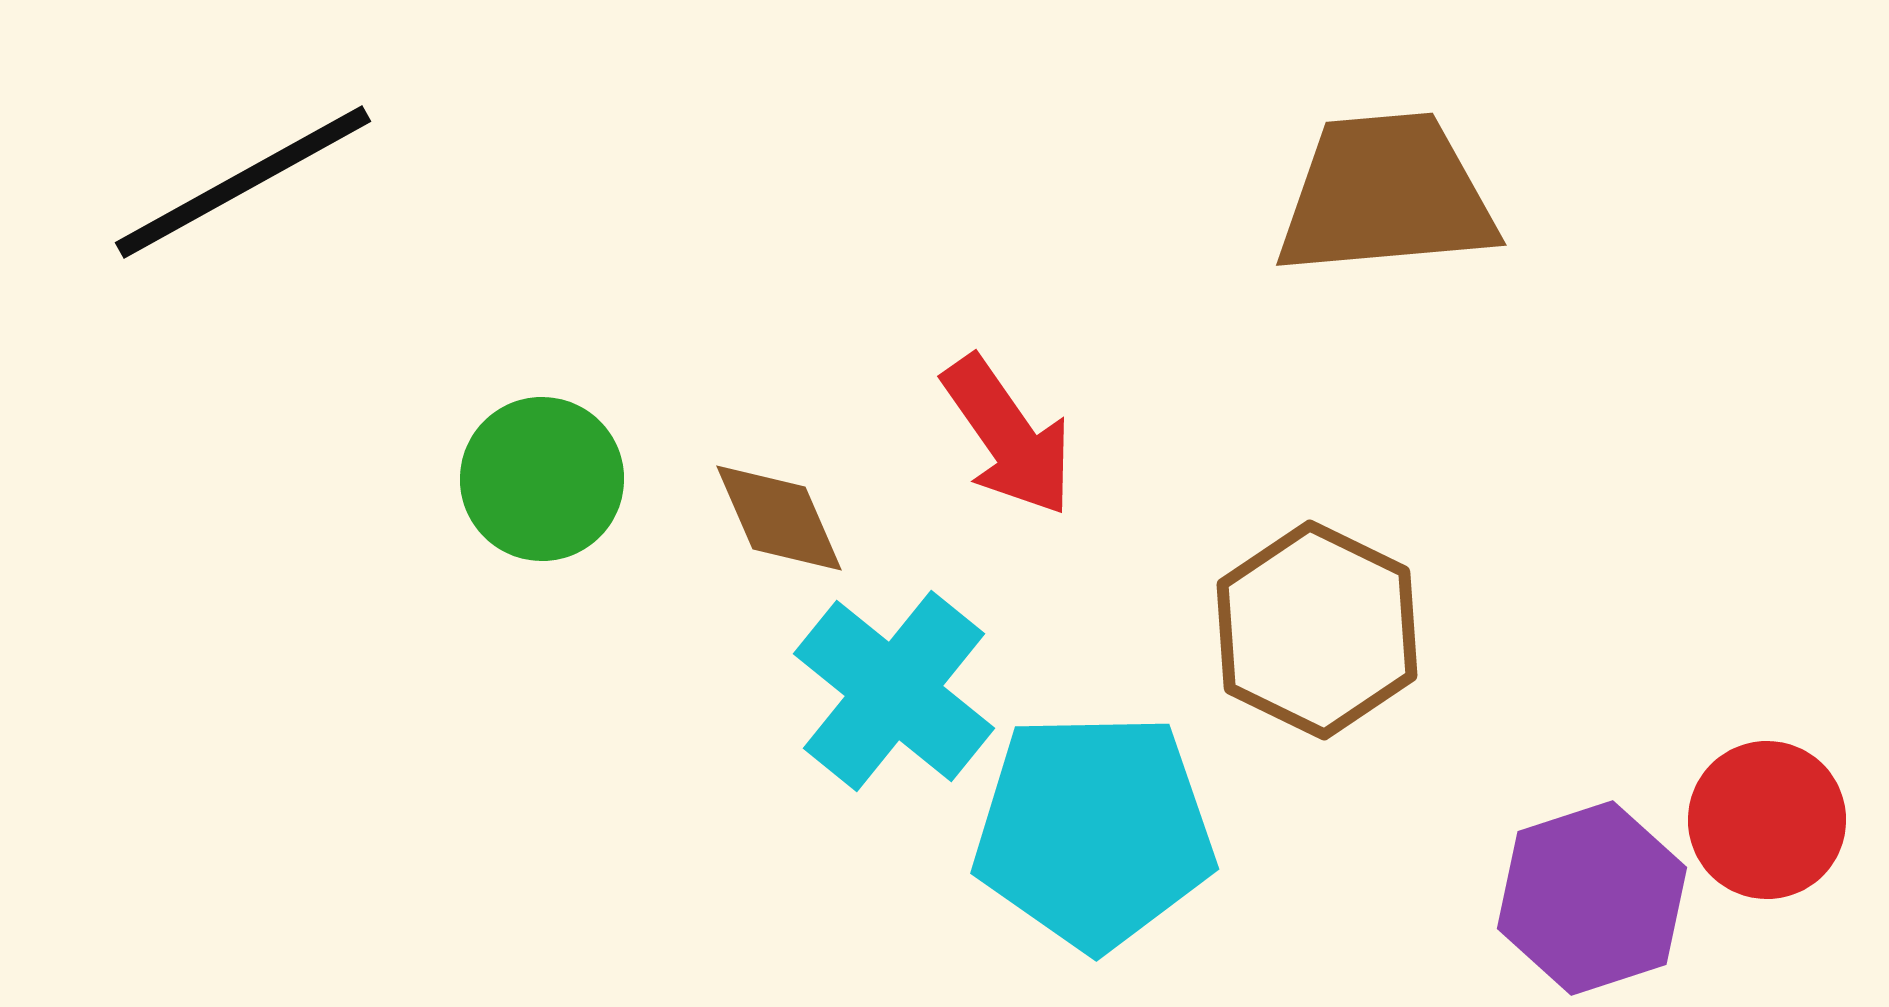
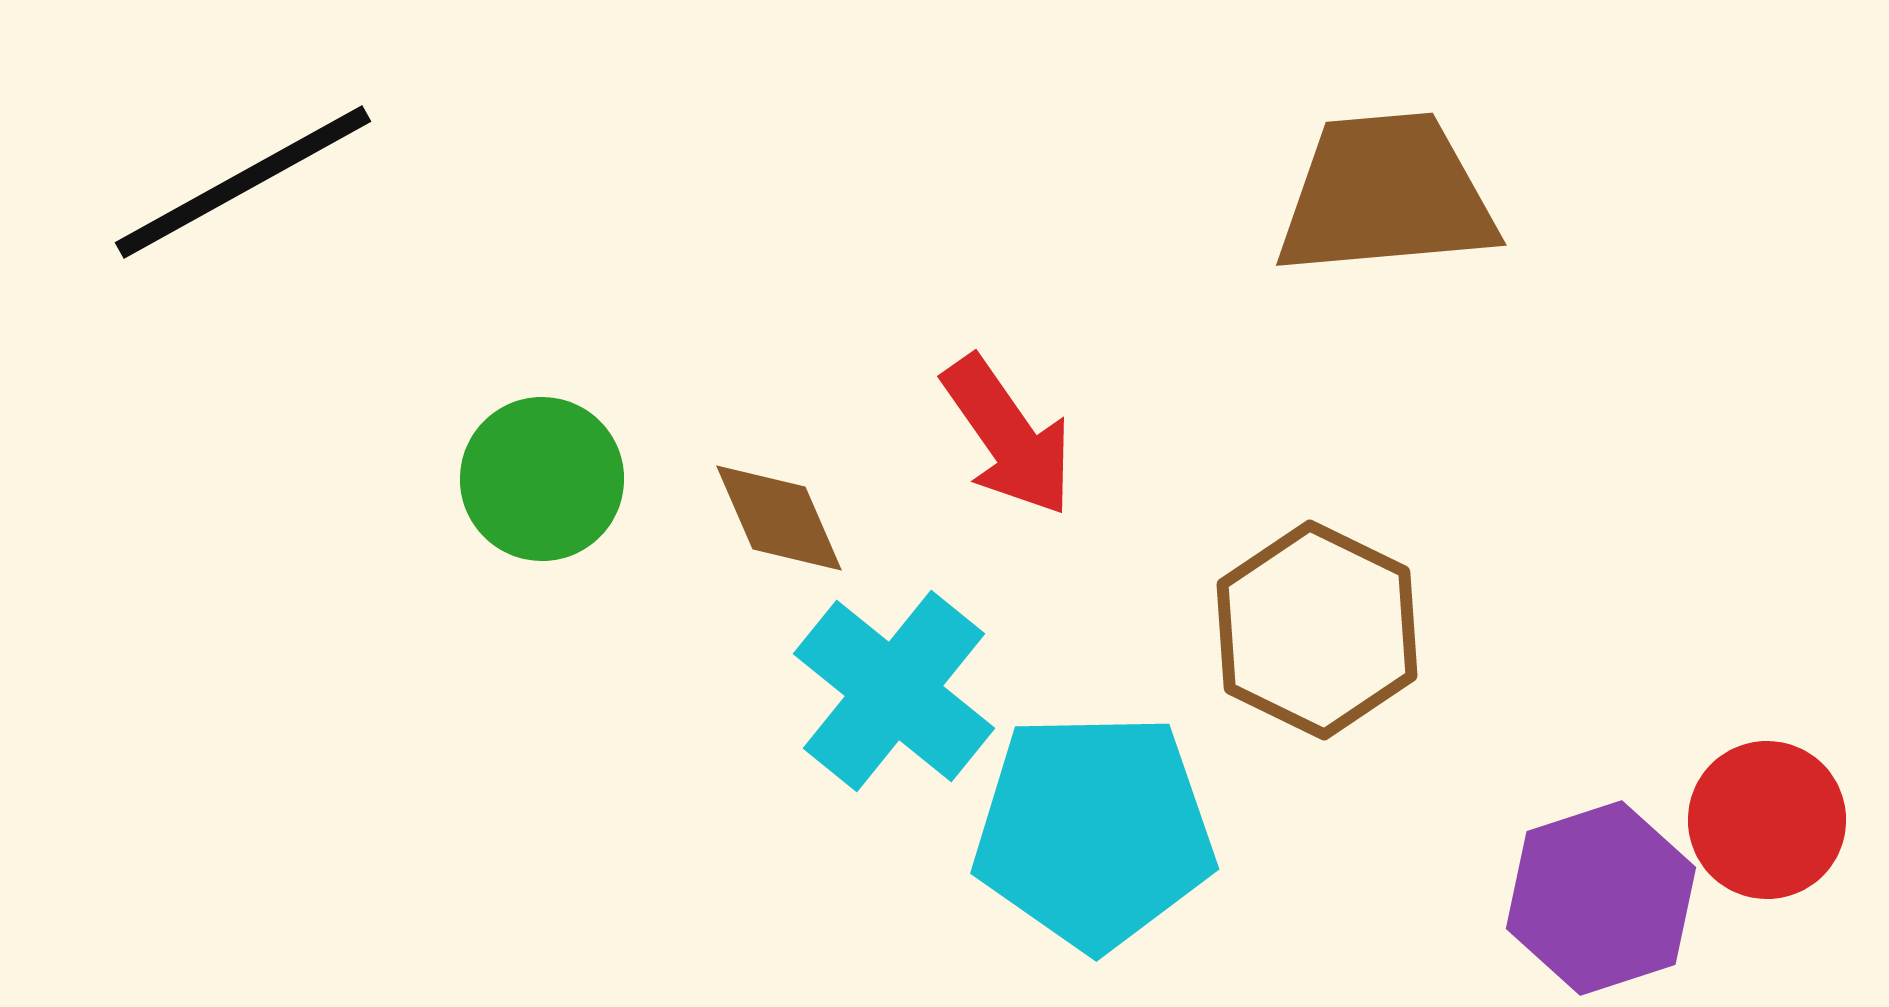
purple hexagon: moved 9 px right
